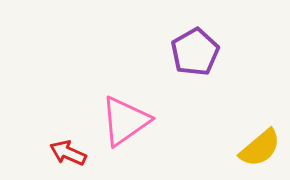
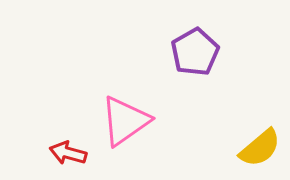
red arrow: rotated 9 degrees counterclockwise
